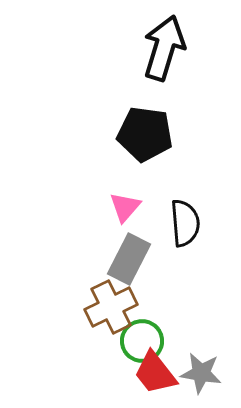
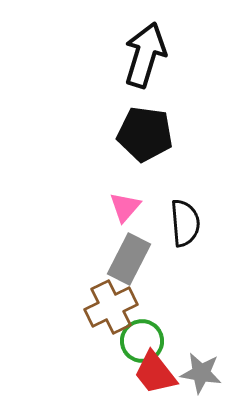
black arrow: moved 19 px left, 7 px down
